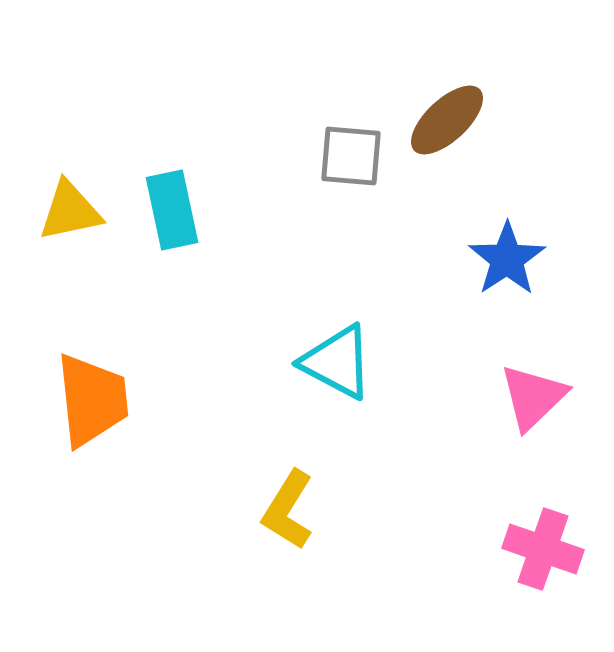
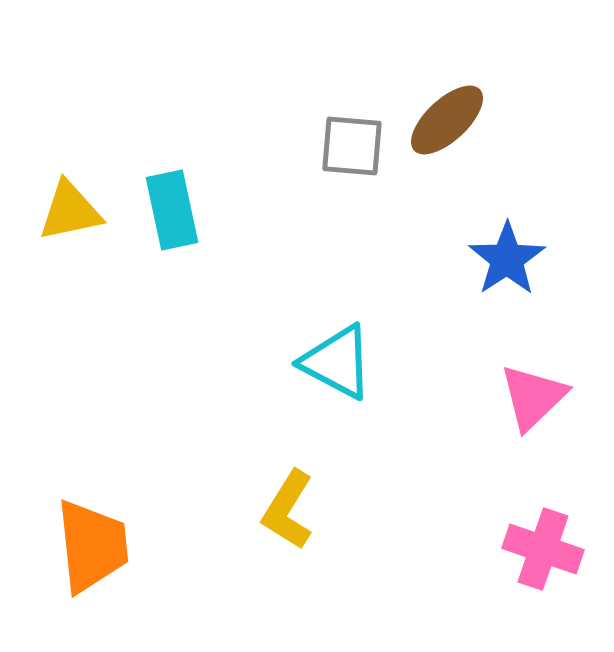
gray square: moved 1 px right, 10 px up
orange trapezoid: moved 146 px down
